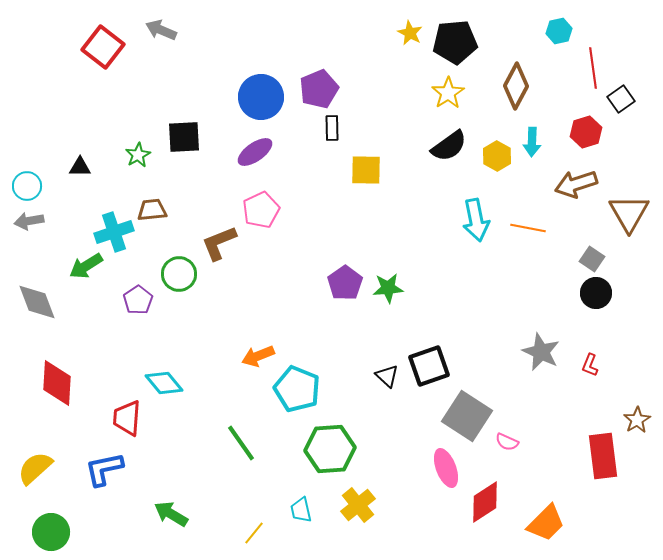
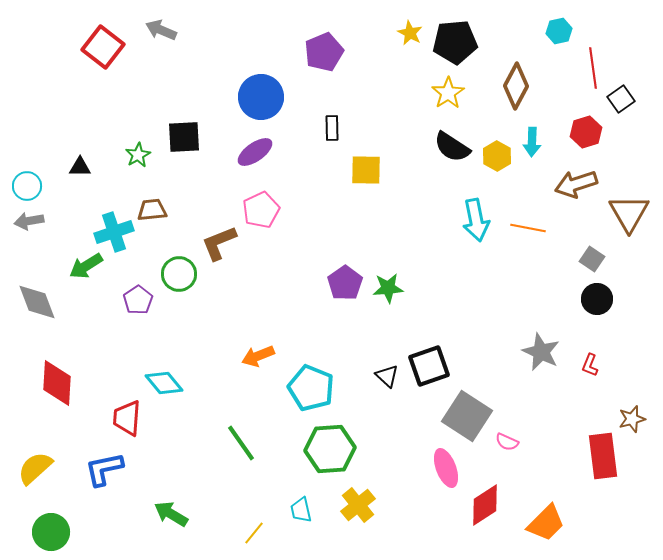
purple pentagon at (319, 89): moved 5 px right, 37 px up
black semicircle at (449, 146): moved 3 px right, 1 px down; rotated 69 degrees clockwise
black circle at (596, 293): moved 1 px right, 6 px down
cyan pentagon at (297, 389): moved 14 px right, 1 px up
brown star at (637, 420): moved 5 px left, 1 px up; rotated 16 degrees clockwise
red diamond at (485, 502): moved 3 px down
